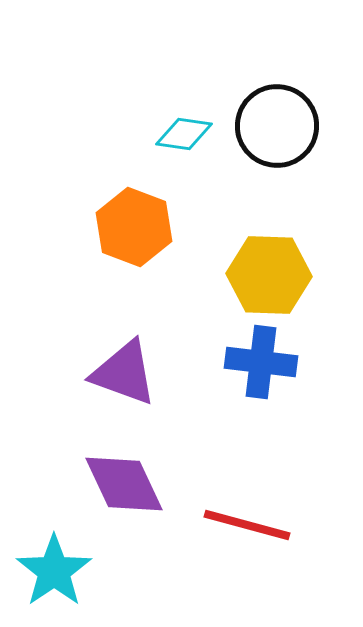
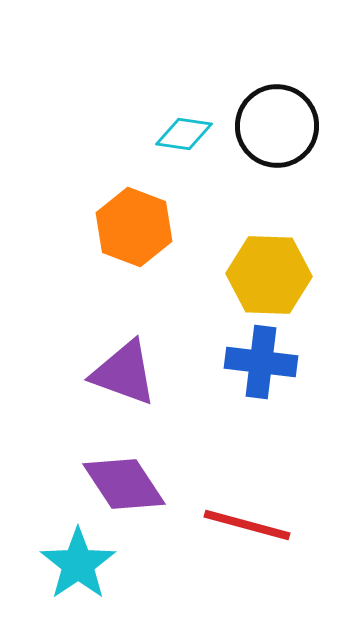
purple diamond: rotated 8 degrees counterclockwise
cyan star: moved 24 px right, 7 px up
